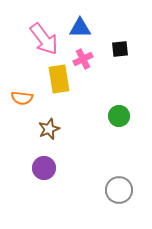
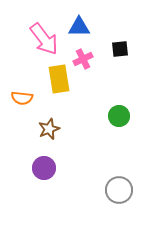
blue triangle: moved 1 px left, 1 px up
